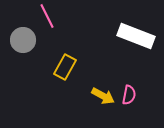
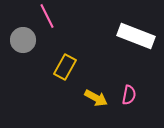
yellow arrow: moved 7 px left, 2 px down
